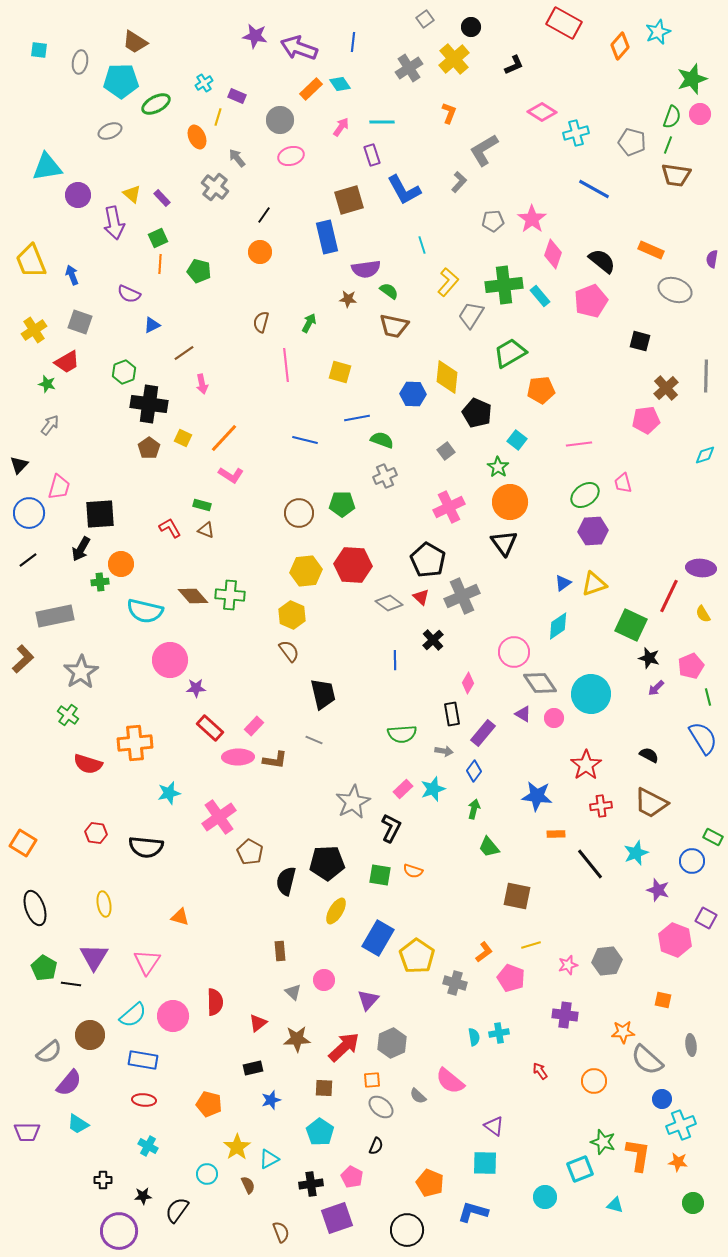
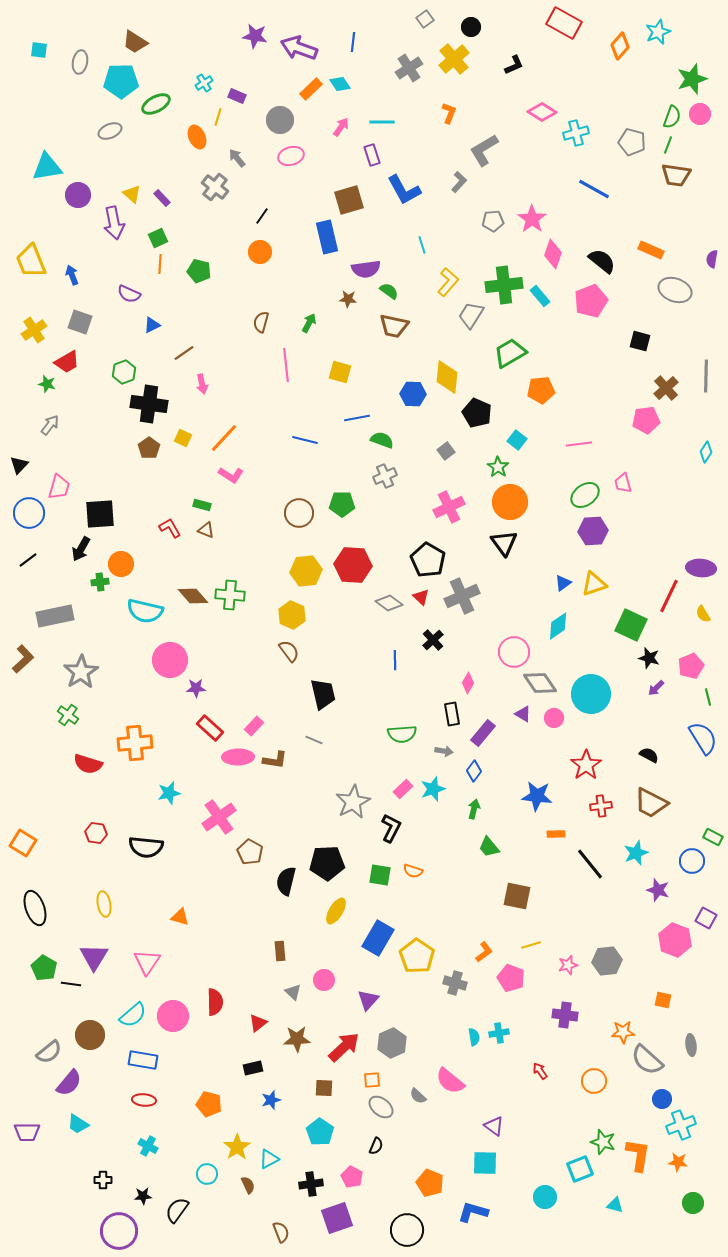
black line at (264, 215): moved 2 px left, 1 px down
cyan diamond at (705, 455): moved 1 px right, 3 px up; rotated 40 degrees counterclockwise
